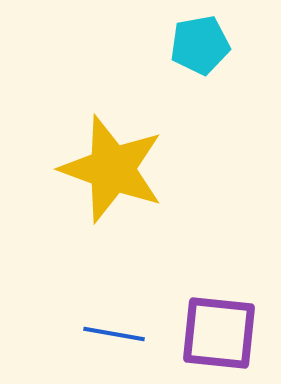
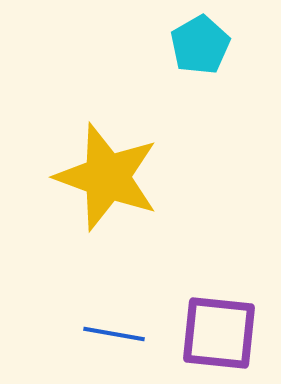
cyan pentagon: rotated 20 degrees counterclockwise
yellow star: moved 5 px left, 8 px down
